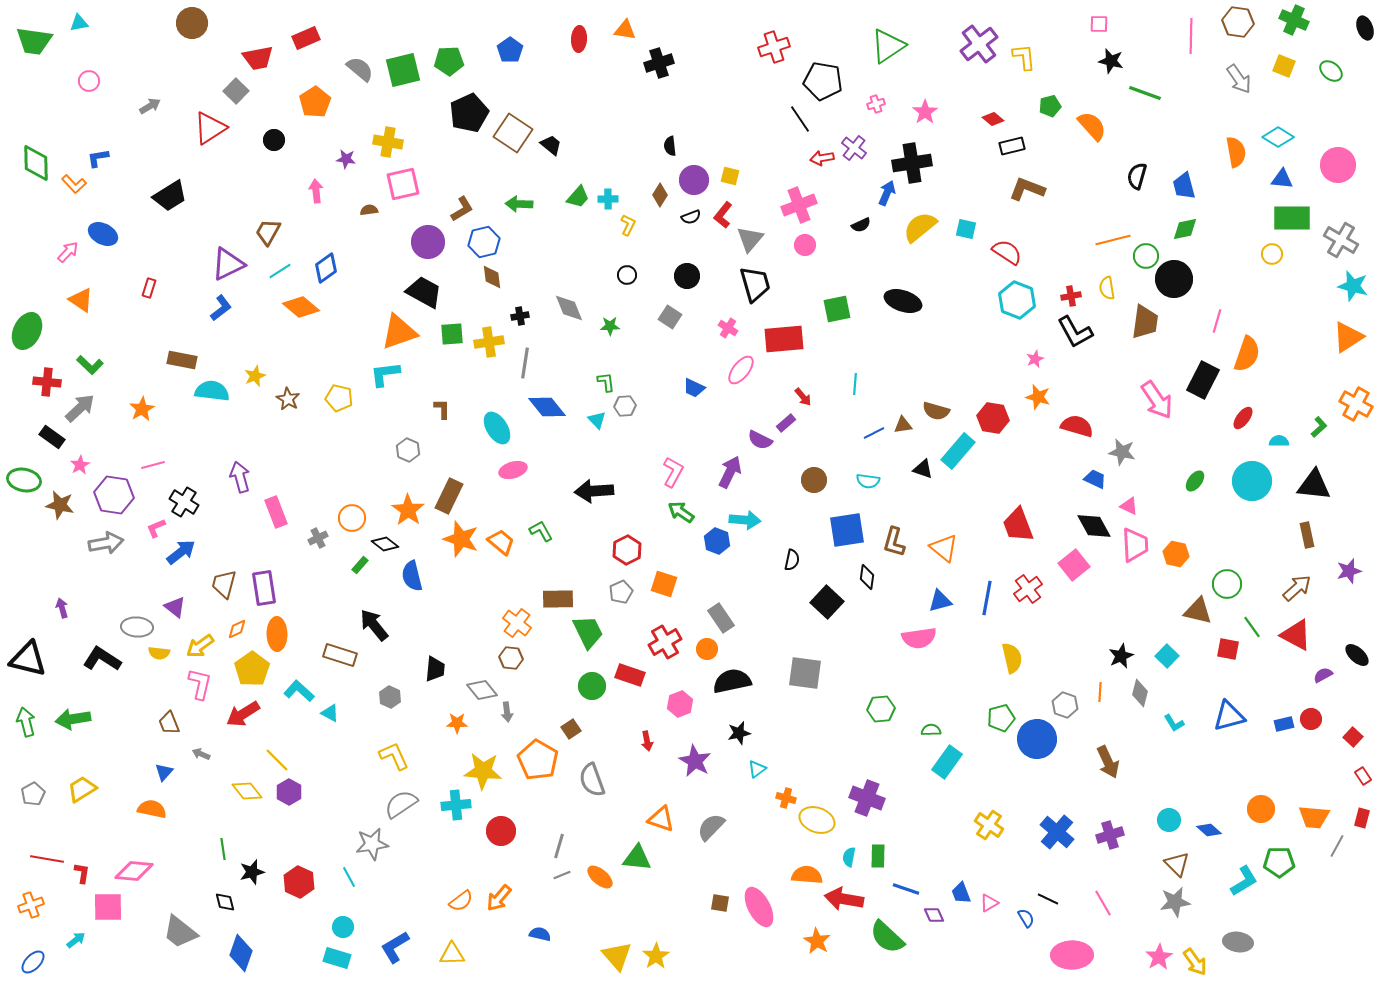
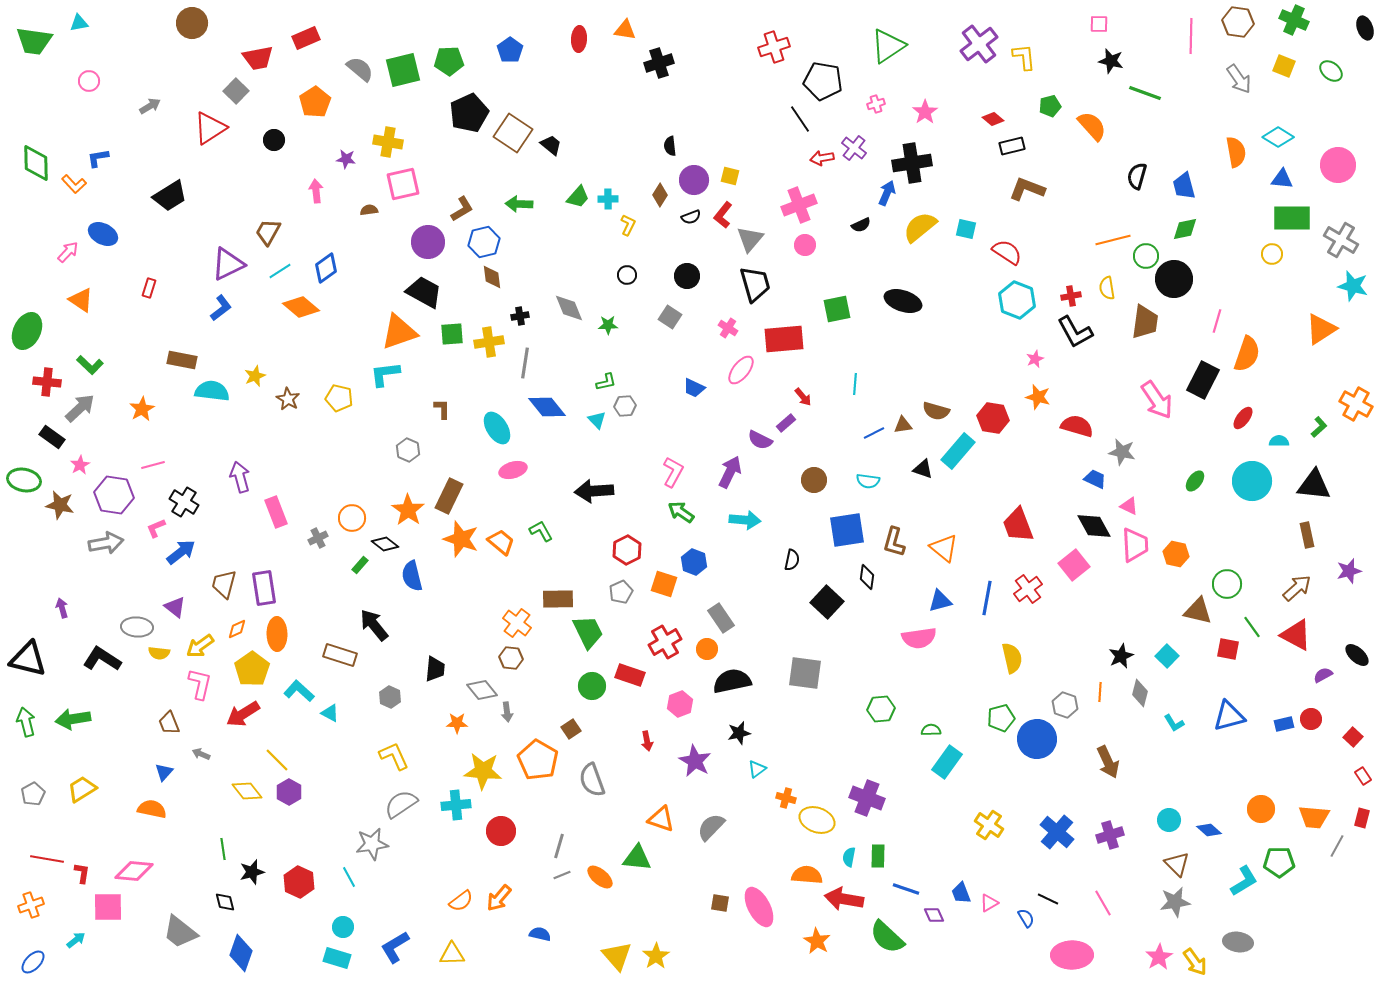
green star at (610, 326): moved 2 px left, 1 px up
orange triangle at (1348, 337): moved 27 px left, 8 px up
green L-shape at (606, 382): rotated 85 degrees clockwise
blue hexagon at (717, 541): moved 23 px left, 21 px down
